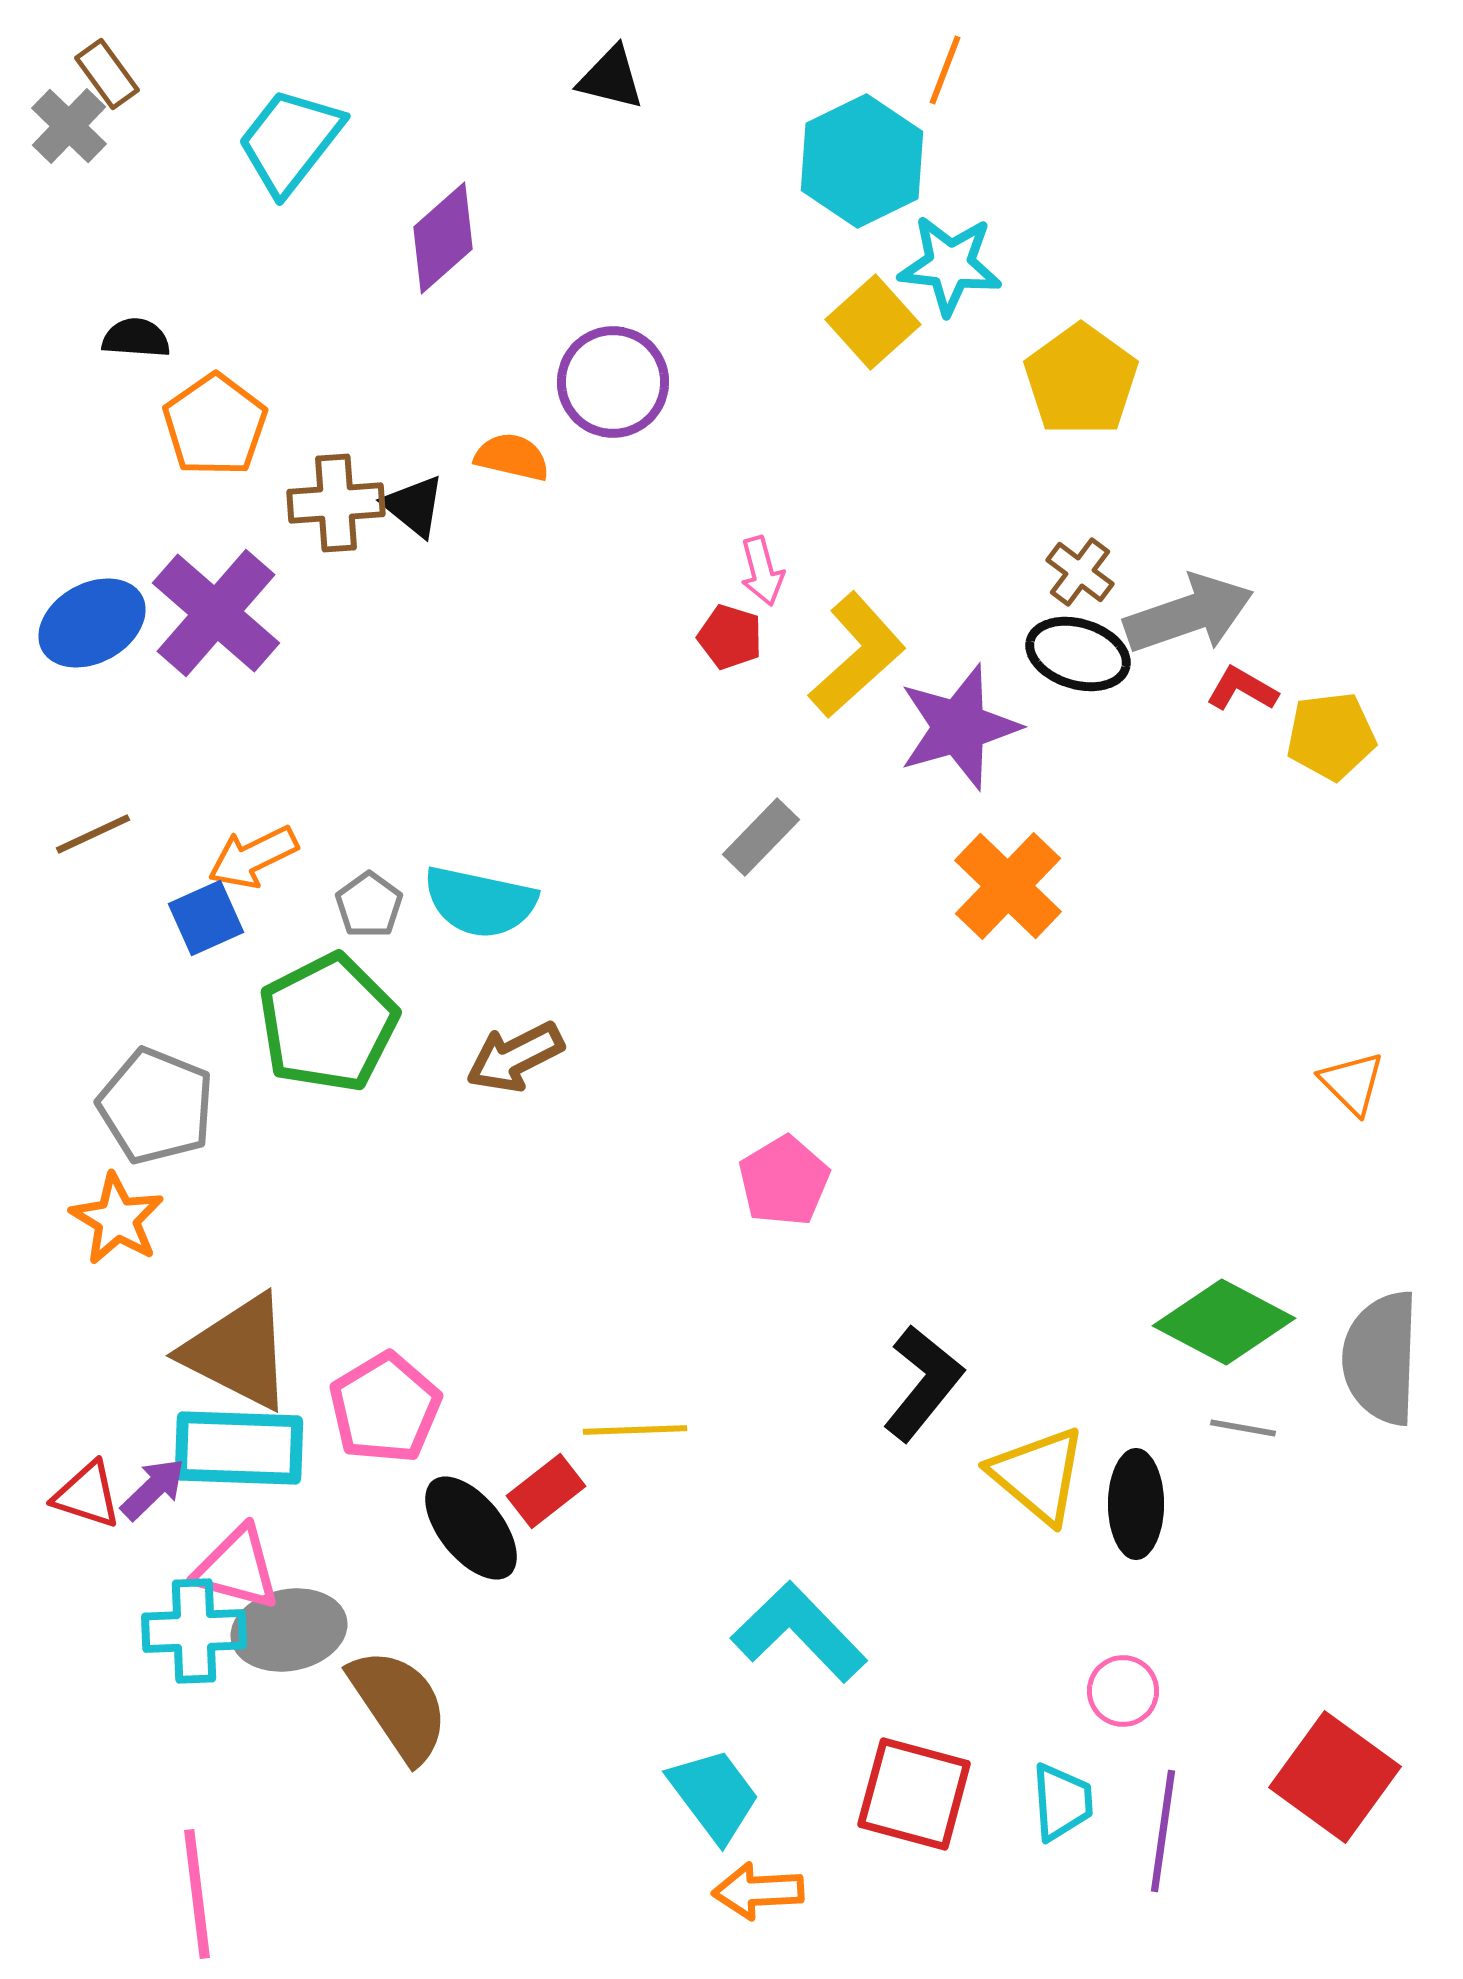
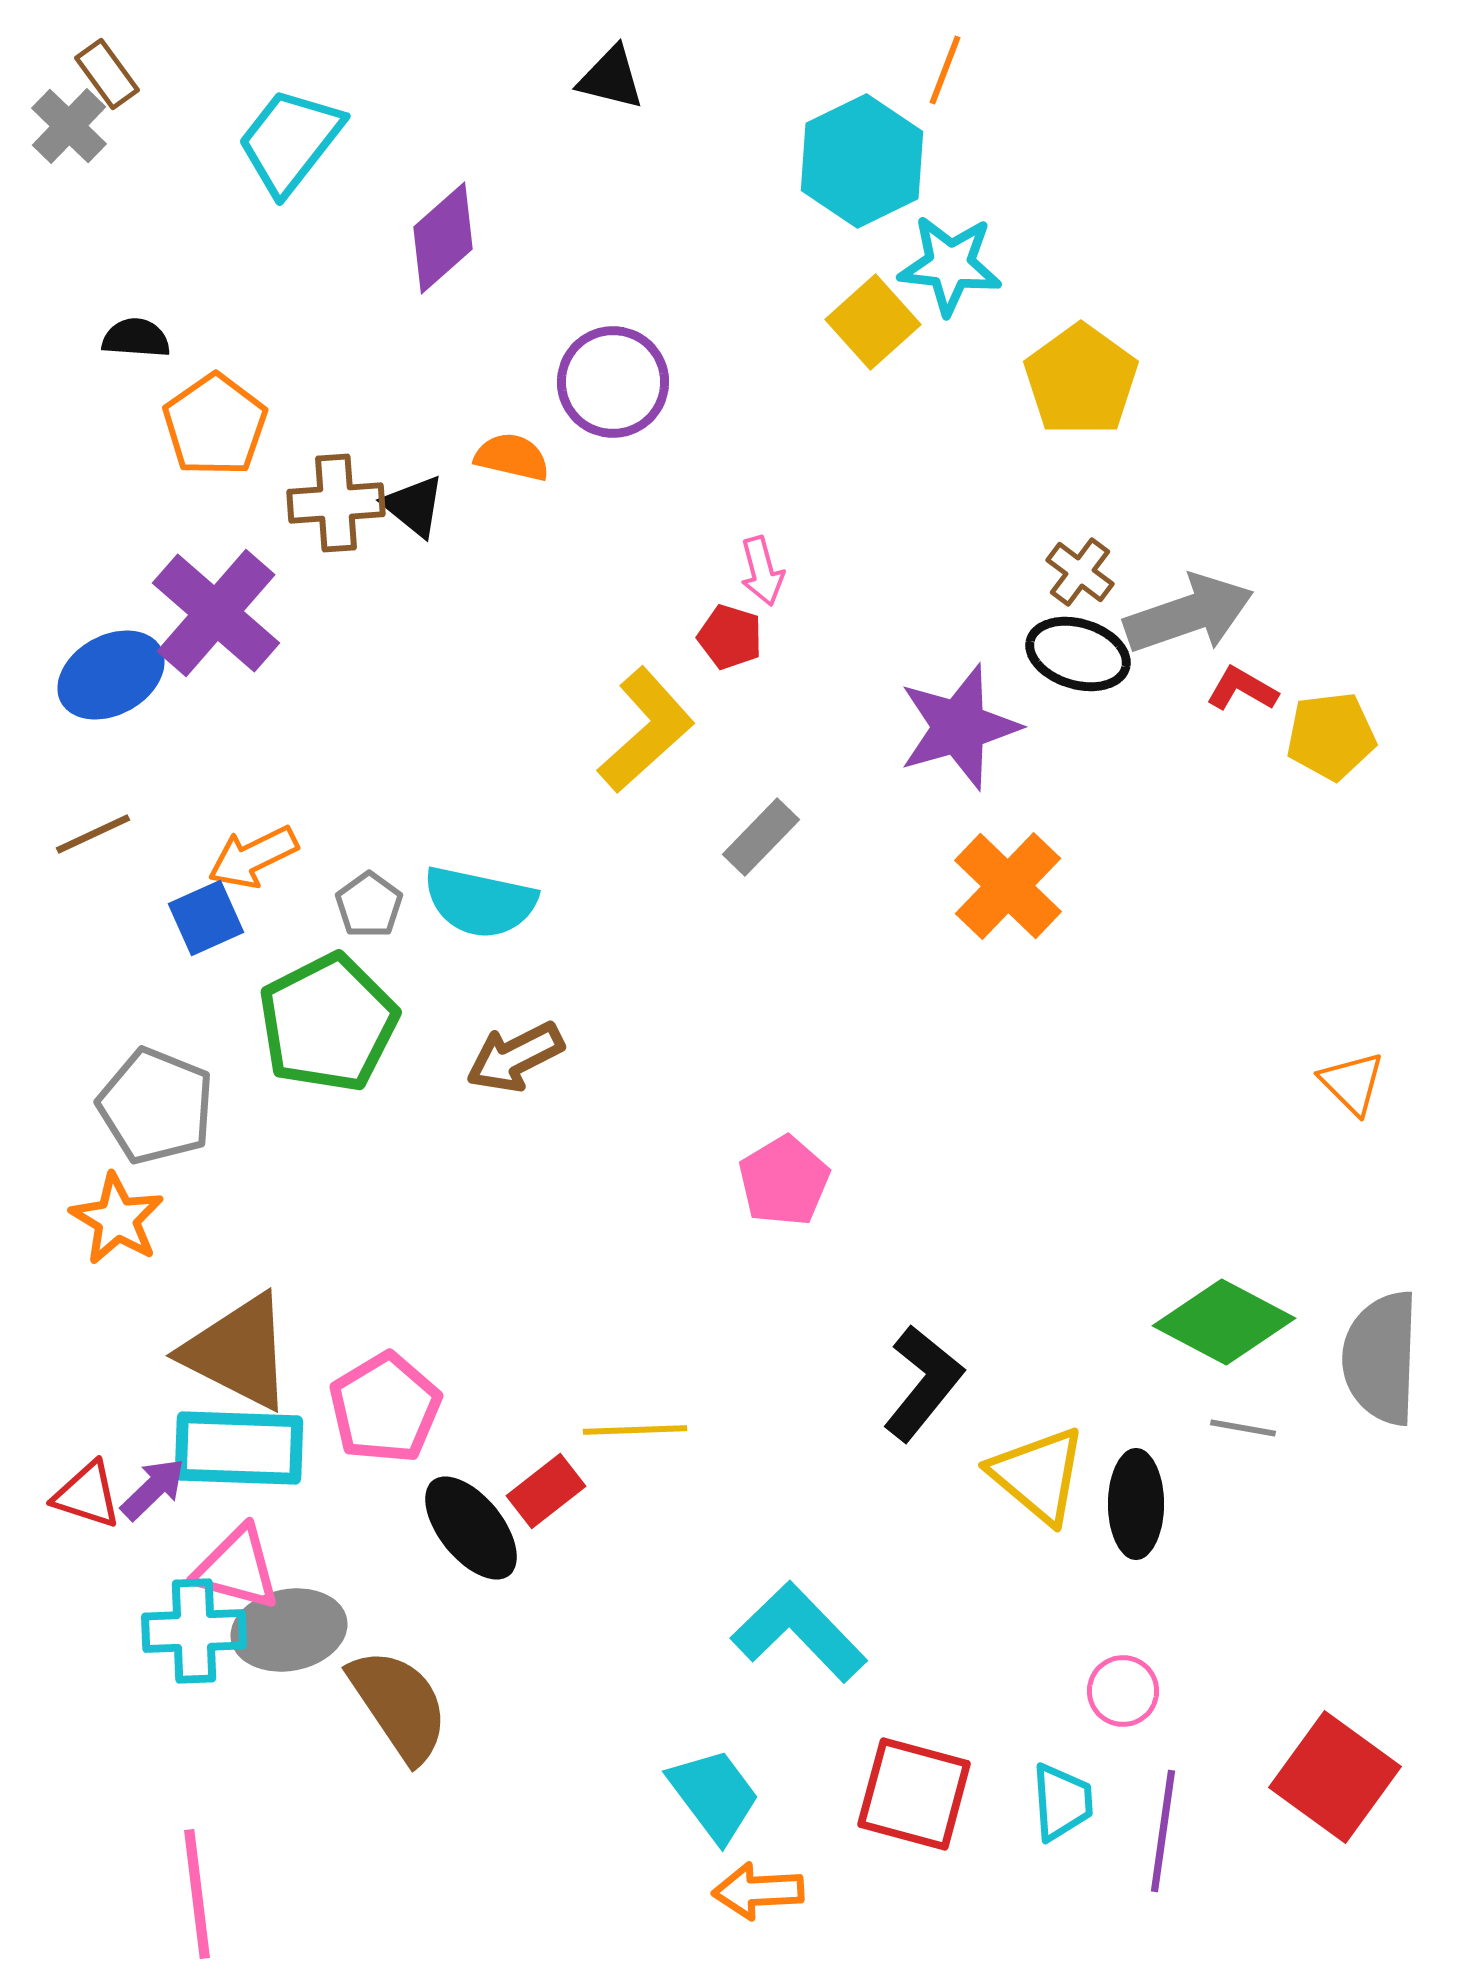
blue ellipse at (92, 623): moved 19 px right, 52 px down
yellow L-shape at (857, 655): moved 211 px left, 75 px down
